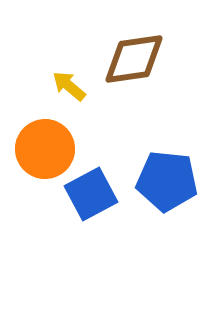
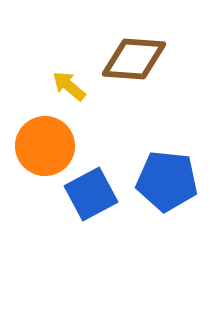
brown diamond: rotated 12 degrees clockwise
orange circle: moved 3 px up
